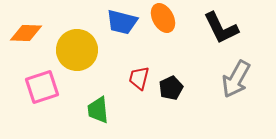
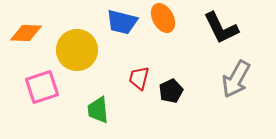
black pentagon: moved 3 px down
